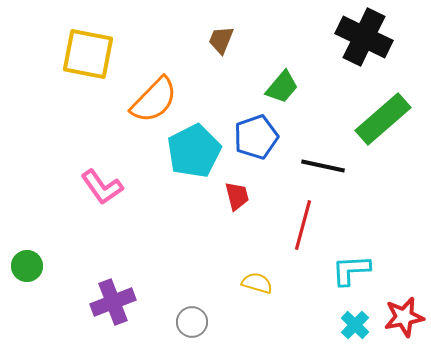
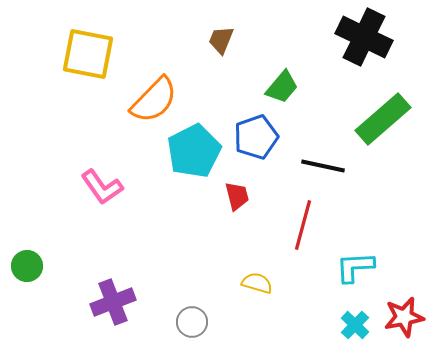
cyan L-shape: moved 4 px right, 3 px up
